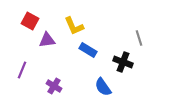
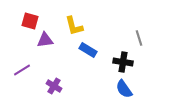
red square: rotated 12 degrees counterclockwise
yellow L-shape: rotated 10 degrees clockwise
purple triangle: moved 2 px left
black cross: rotated 12 degrees counterclockwise
purple line: rotated 36 degrees clockwise
blue semicircle: moved 21 px right, 2 px down
